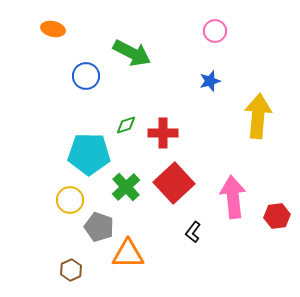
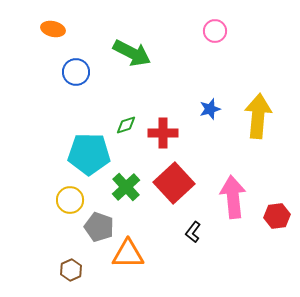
blue circle: moved 10 px left, 4 px up
blue star: moved 28 px down
